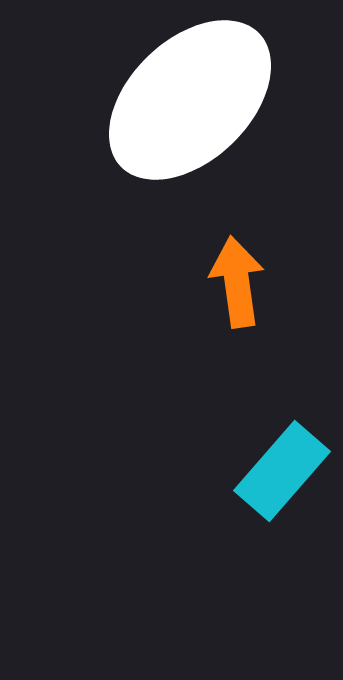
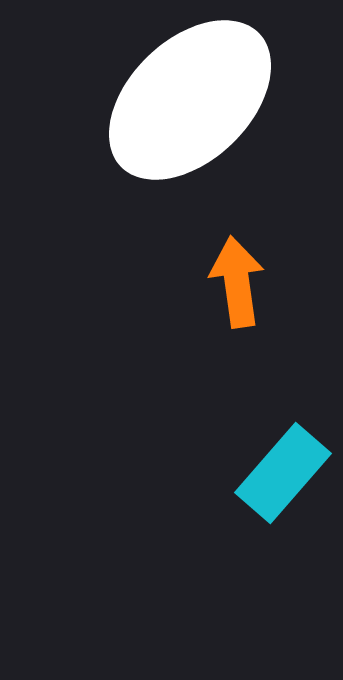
cyan rectangle: moved 1 px right, 2 px down
